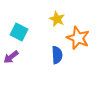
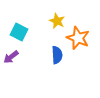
yellow star: moved 2 px down
